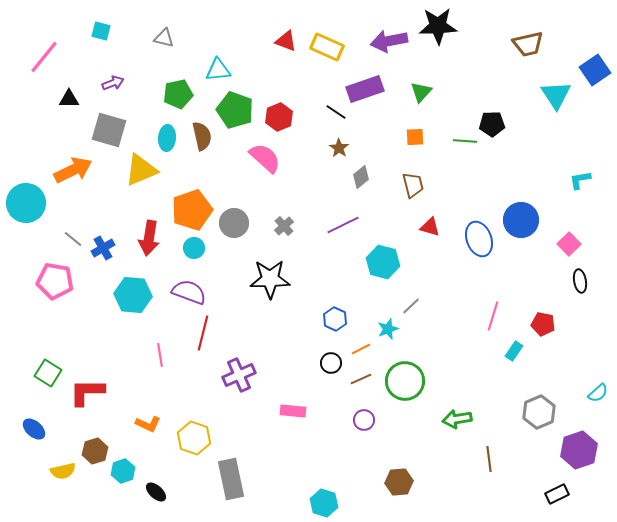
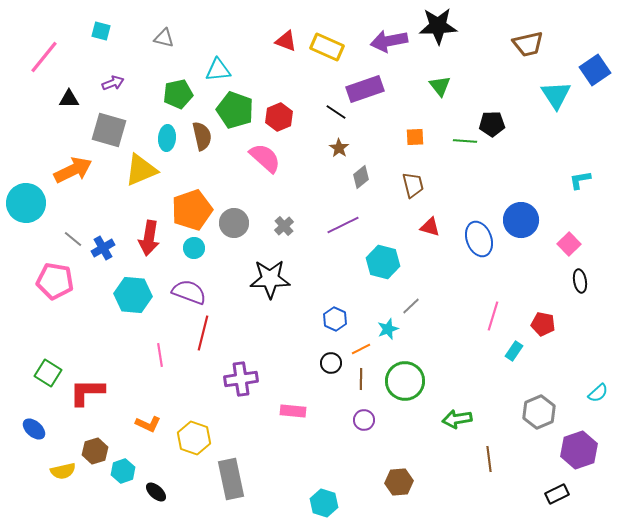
green triangle at (421, 92): moved 19 px right, 6 px up; rotated 20 degrees counterclockwise
purple cross at (239, 375): moved 2 px right, 4 px down; rotated 16 degrees clockwise
brown line at (361, 379): rotated 65 degrees counterclockwise
